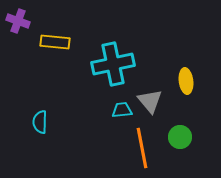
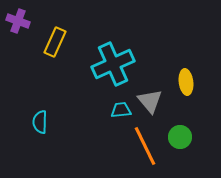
yellow rectangle: rotated 72 degrees counterclockwise
cyan cross: rotated 12 degrees counterclockwise
yellow ellipse: moved 1 px down
cyan trapezoid: moved 1 px left
orange line: moved 3 px right, 2 px up; rotated 15 degrees counterclockwise
